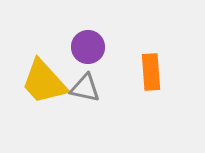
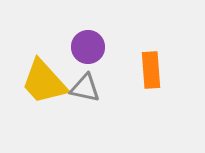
orange rectangle: moved 2 px up
